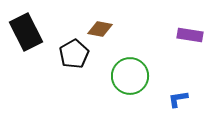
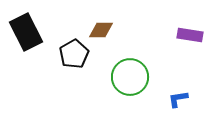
brown diamond: moved 1 px right, 1 px down; rotated 10 degrees counterclockwise
green circle: moved 1 px down
